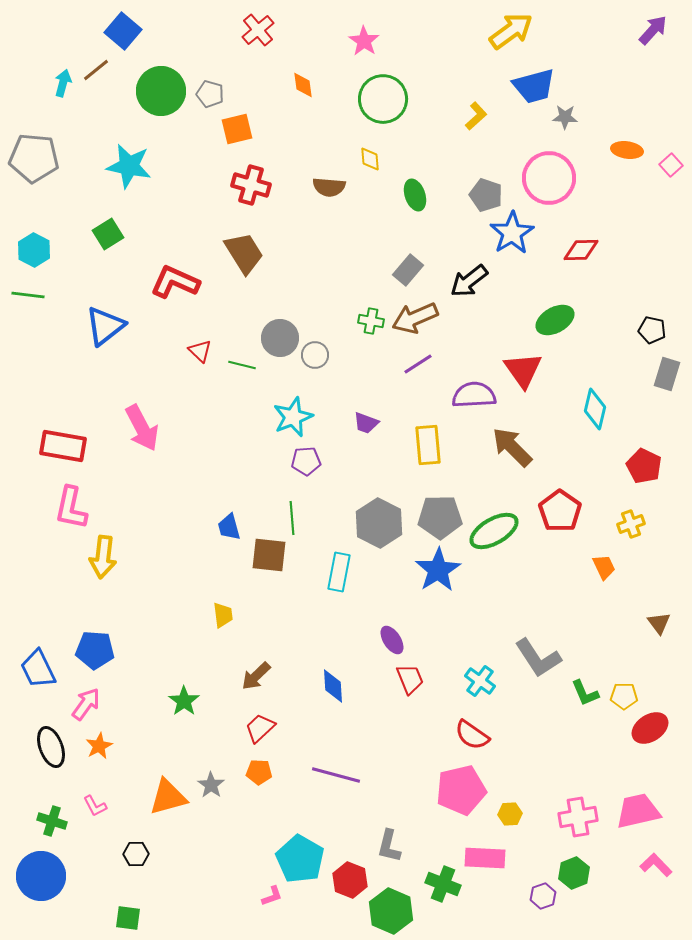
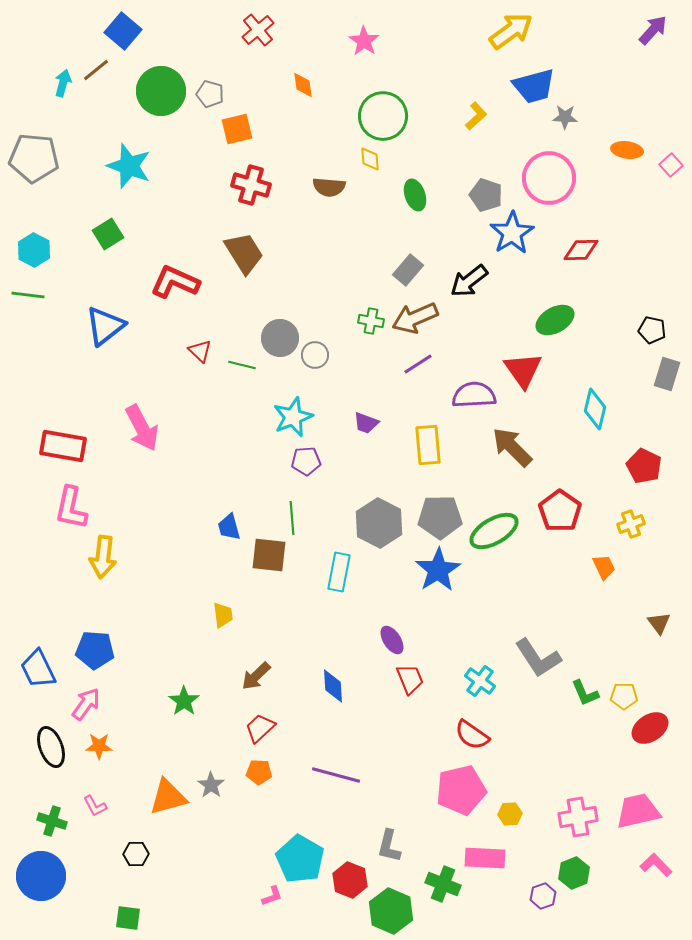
green circle at (383, 99): moved 17 px down
cyan star at (129, 166): rotated 9 degrees clockwise
orange star at (99, 746): rotated 28 degrees clockwise
